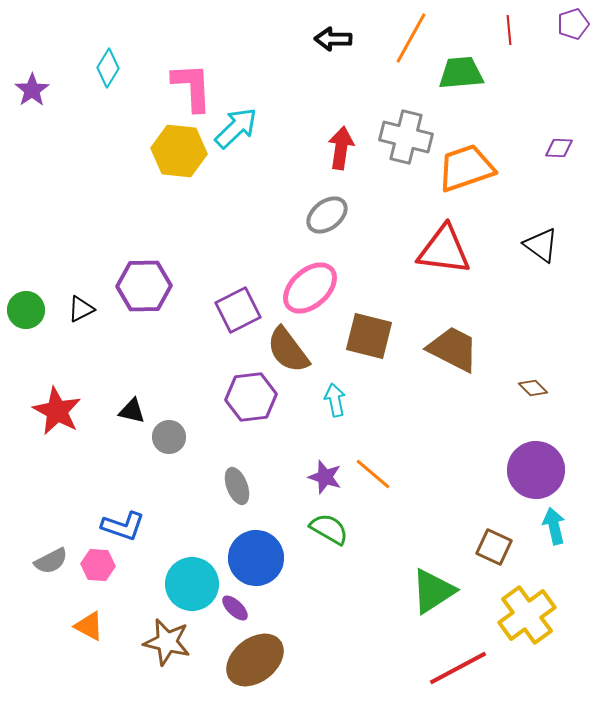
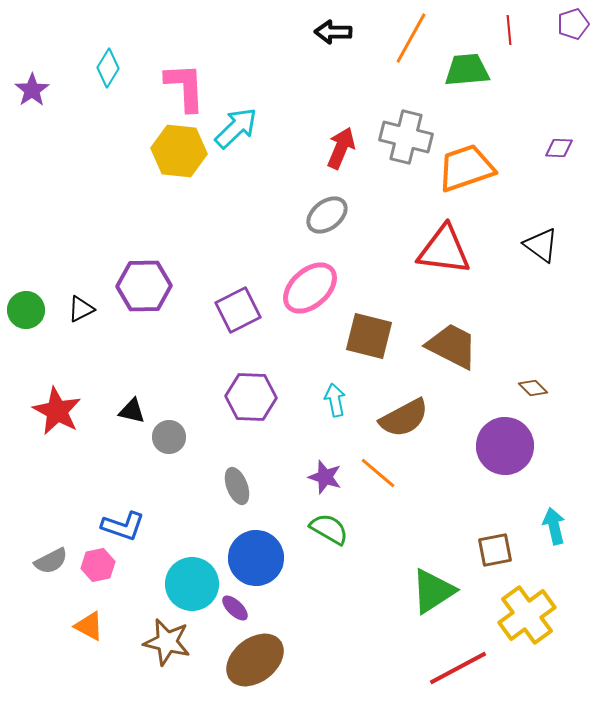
black arrow at (333, 39): moved 7 px up
green trapezoid at (461, 73): moved 6 px right, 3 px up
pink L-shape at (192, 87): moved 7 px left
red arrow at (341, 148): rotated 15 degrees clockwise
brown trapezoid at (453, 349): moved 1 px left, 3 px up
brown semicircle at (288, 350): moved 116 px right, 68 px down; rotated 81 degrees counterclockwise
purple hexagon at (251, 397): rotated 9 degrees clockwise
purple circle at (536, 470): moved 31 px left, 24 px up
orange line at (373, 474): moved 5 px right, 1 px up
brown square at (494, 547): moved 1 px right, 3 px down; rotated 36 degrees counterclockwise
pink hexagon at (98, 565): rotated 16 degrees counterclockwise
